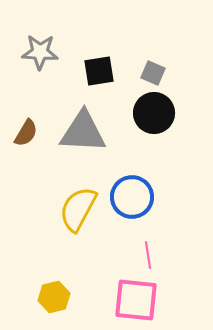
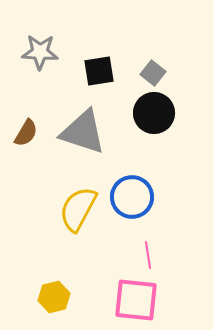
gray square: rotated 15 degrees clockwise
gray triangle: rotated 15 degrees clockwise
